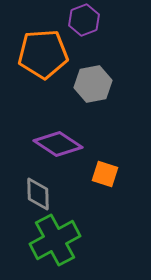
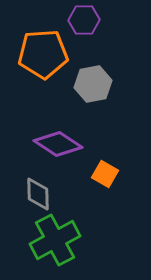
purple hexagon: rotated 20 degrees clockwise
orange square: rotated 12 degrees clockwise
